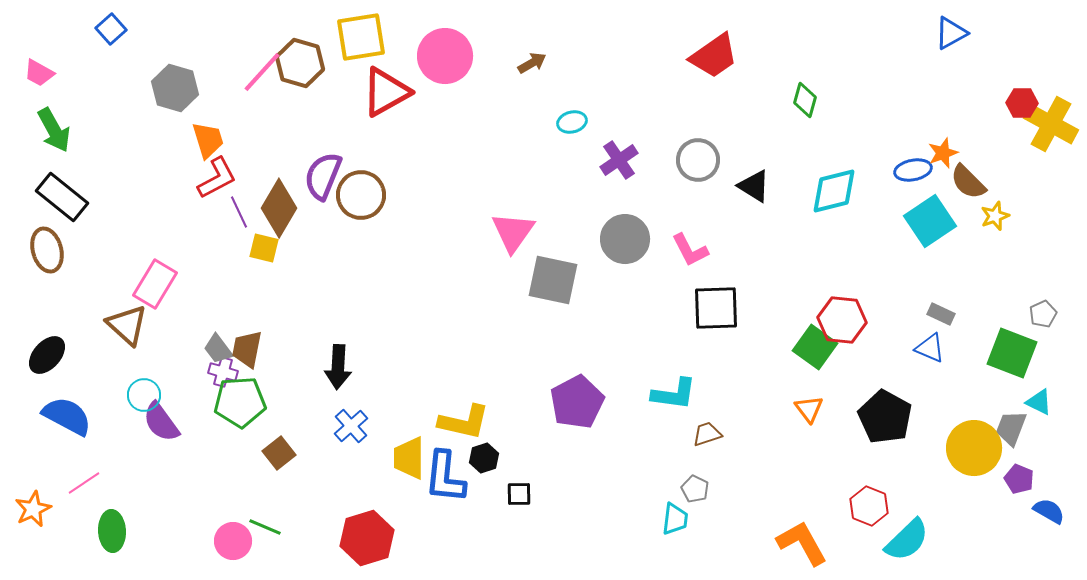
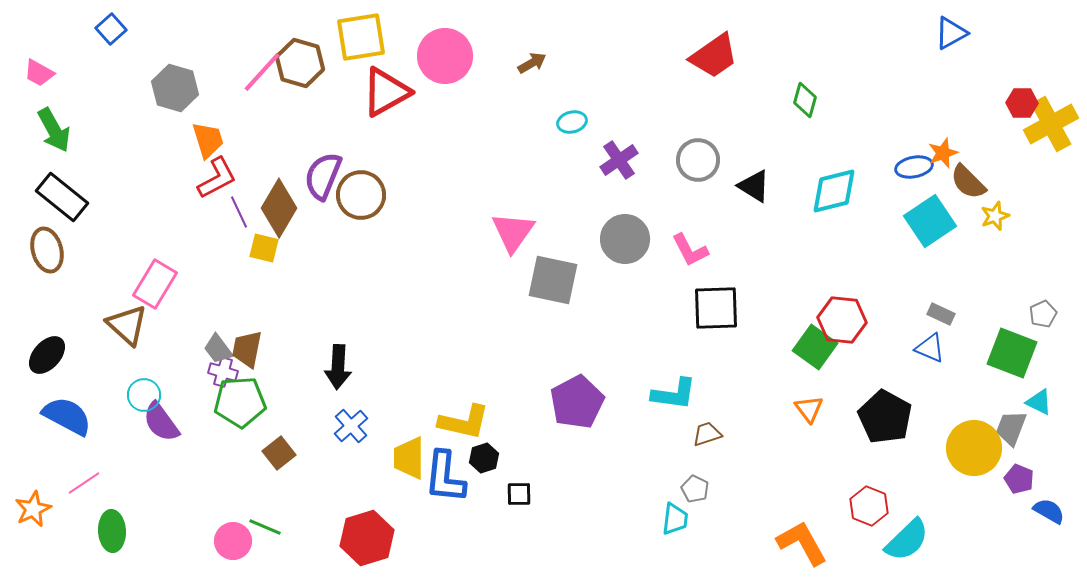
yellow cross at (1051, 124): rotated 34 degrees clockwise
blue ellipse at (913, 170): moved 1 px right, 3 px up
